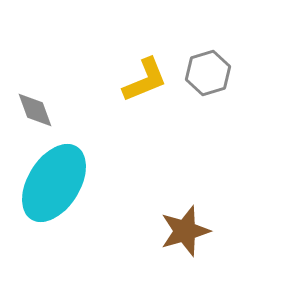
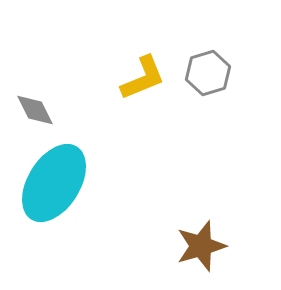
yellow L-shape: moved 2 px left, 2 px up
gray diamond: rotated 6 degrees counterclockwise
brown star: moved 16 px right, 15 px down
